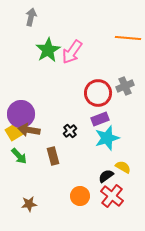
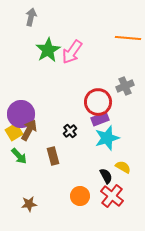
red circle: moved 9 px down
brown arrow: rotated 110 degrees clockwise
black semicircle: rotated 98 degrees clockwise
